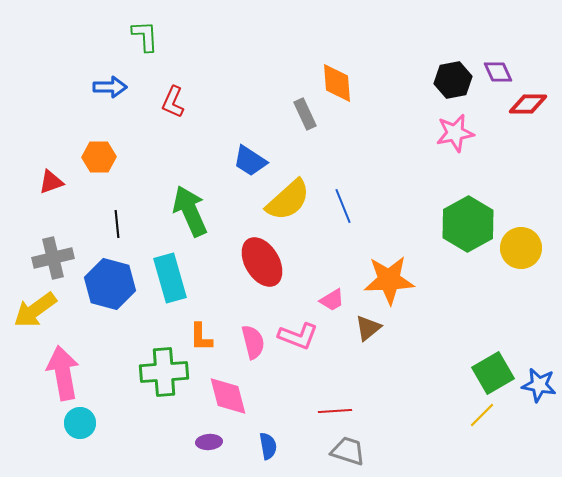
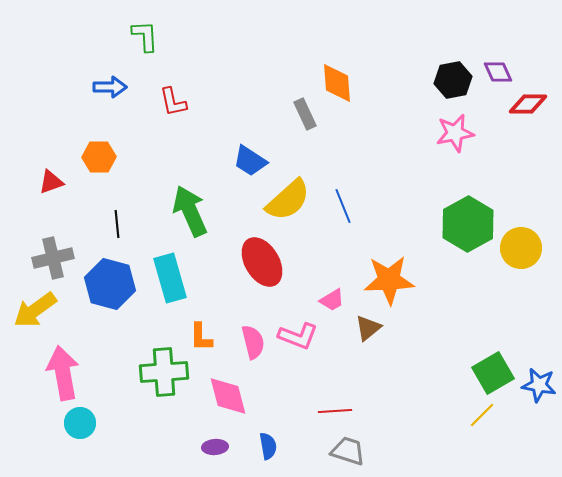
red L-shape: rotated 36 degrees counterclockwise
purple ellipse: moved 6 px right, 5 px down
